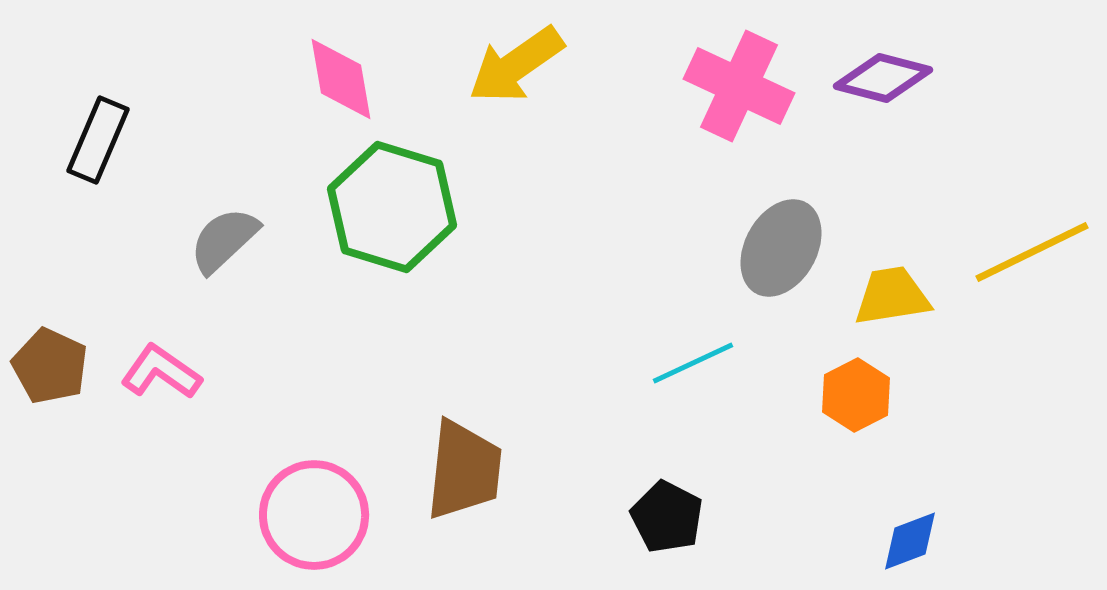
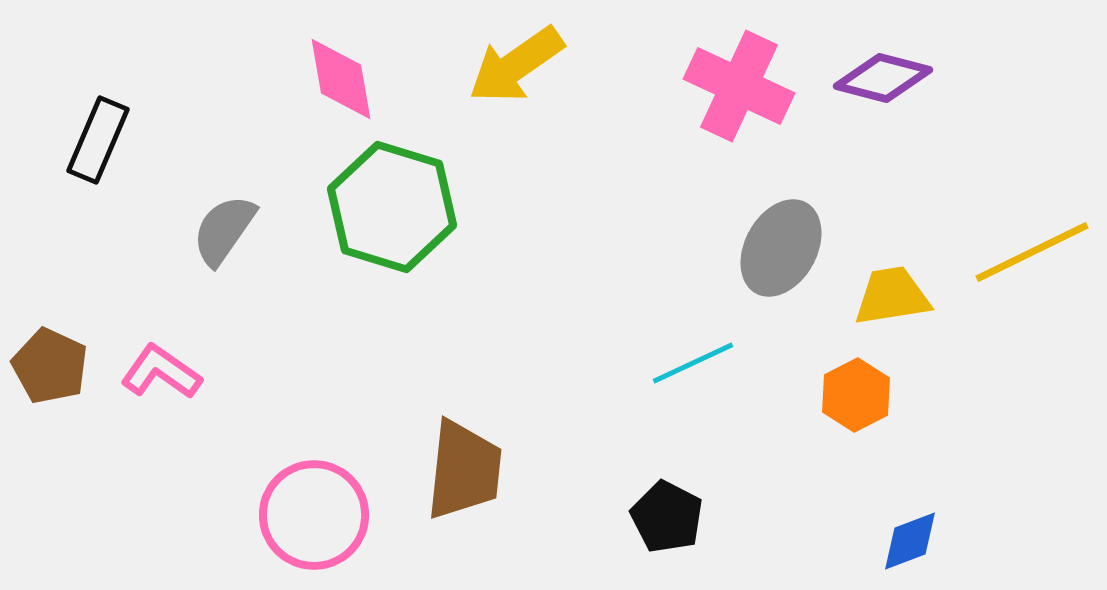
gray semicircle: moved 10 px up; rotated 12 degrees counterclockwise
